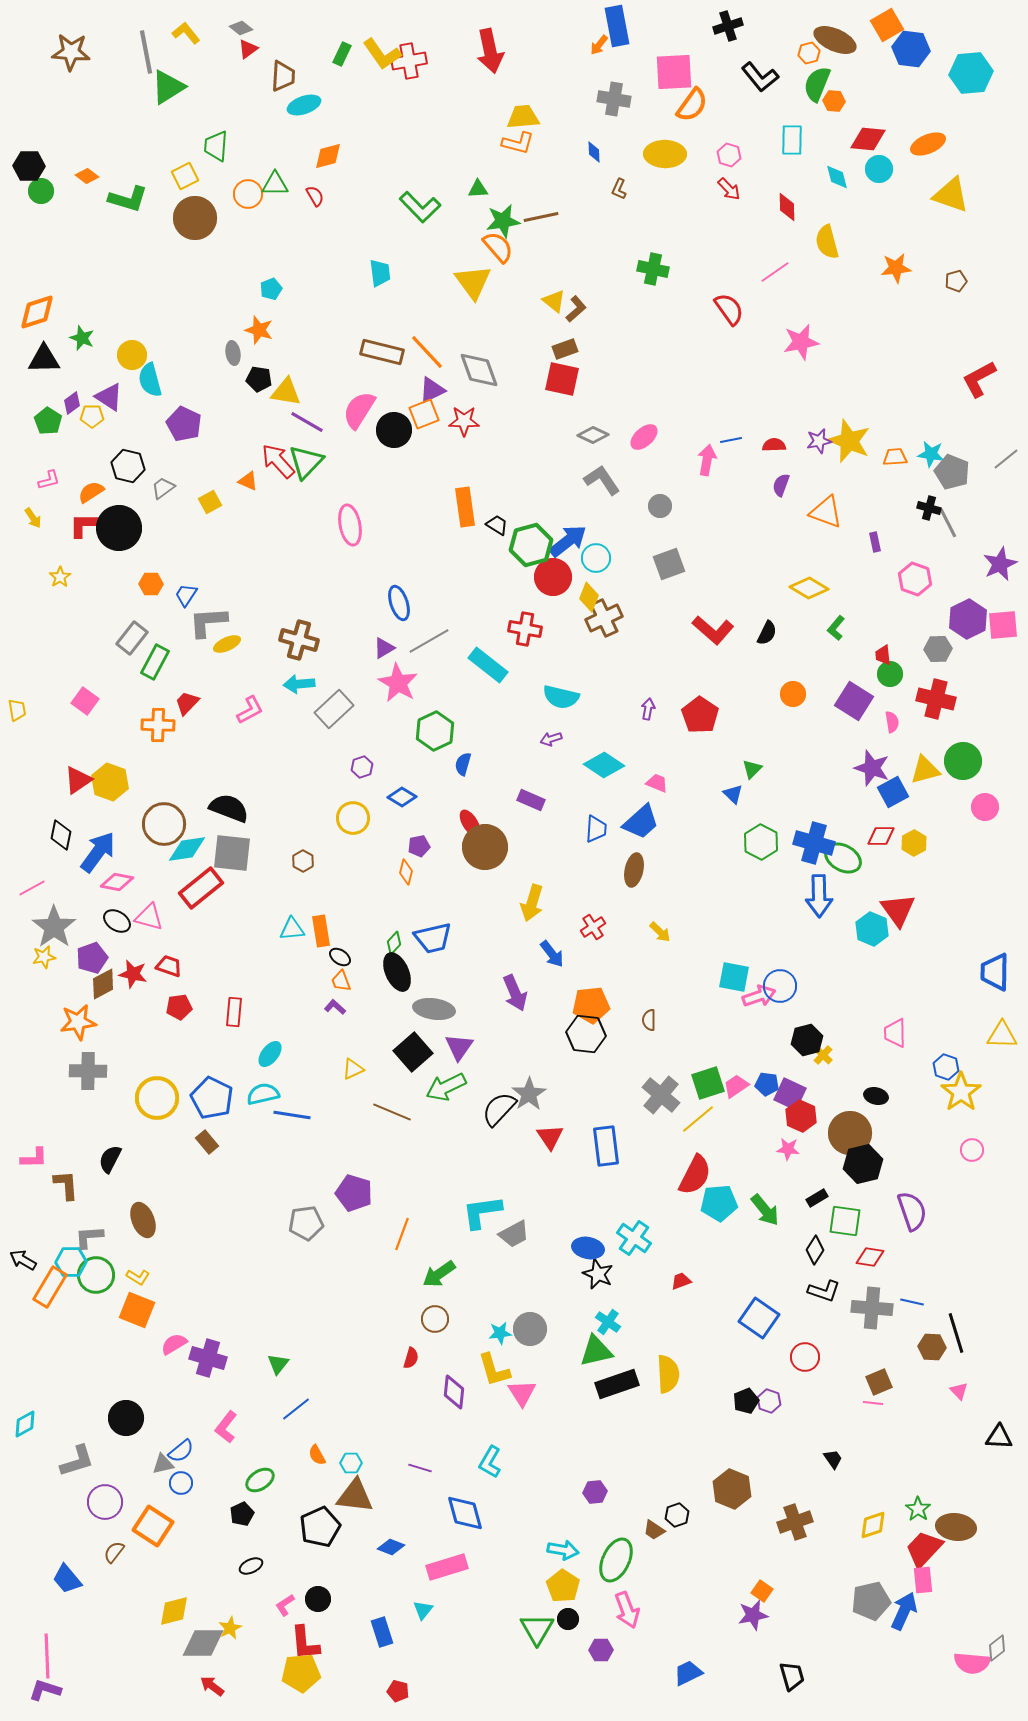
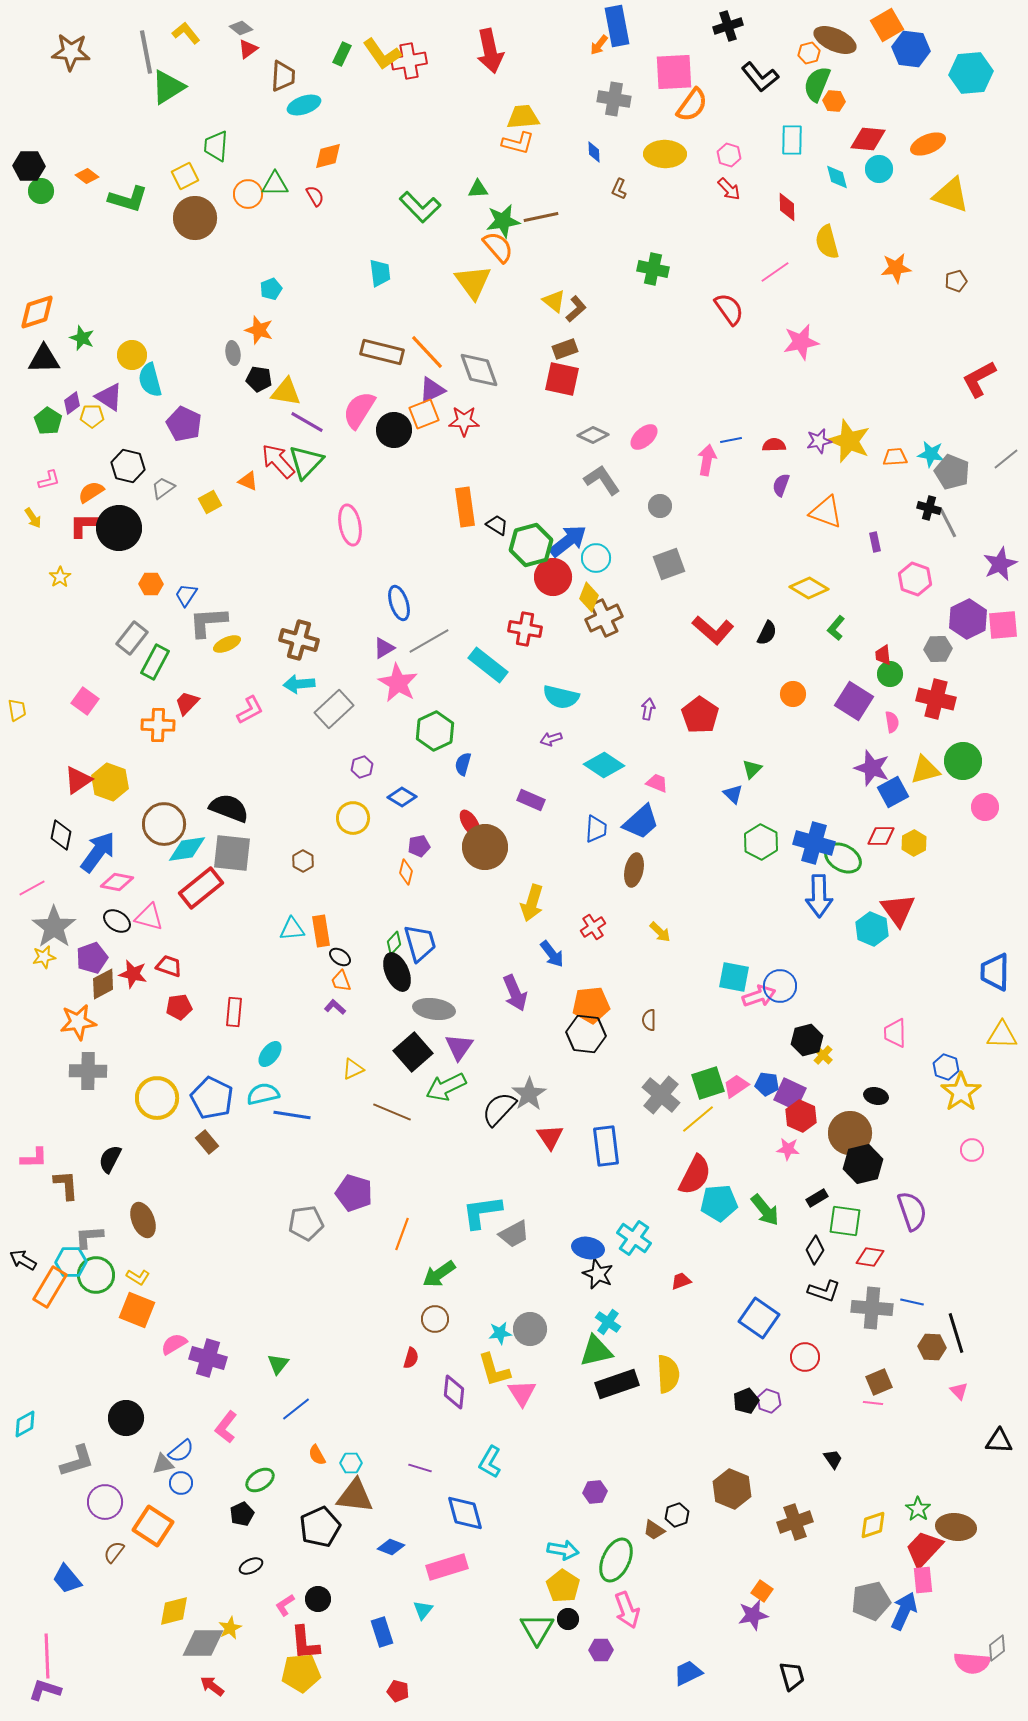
blue trapezoid at (433, 938): moved 13 px left, 5 px down; rotated 93 degrees counterclockwise
black triangle at (999, 1437): moved 4 px down
